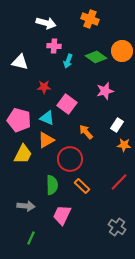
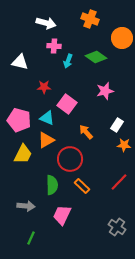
orange circle: moved 13 px up
